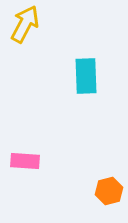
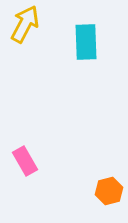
cyan rectangle: moved 34 px up
pink rectangle: rotated 56 degrees clockwise
